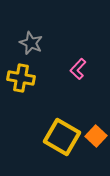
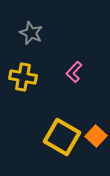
gray star: moved 10 px up
pink L-shape: moved 4 px left, 3 px down
yellow cross: moved 2 px right, 1 px up
